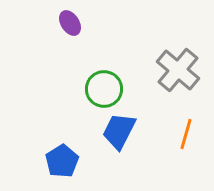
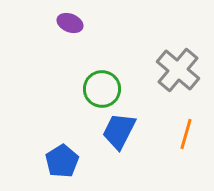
purple ellipse: rotated 35 degrees counterclockwise
green circle: moved 2 px left
